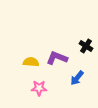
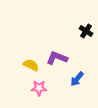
black cross: moved 15 px up
yellow semicircle: moved 3 px down; rotated 21 degrees clockwise
blue arrow: moved 1 px down
